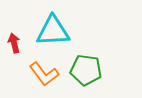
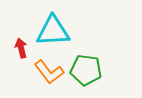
red arrow: moved 7 px right, 5 px down
orange L-shape: moved 5 px right, 2 px up
